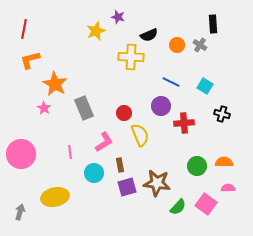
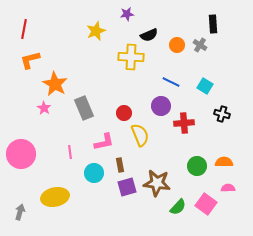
purple star: moved 9 px right, 3 px up; rotated 24 degrees counterclockwise
pink L-shape: rotated 20 degrees clockwise
